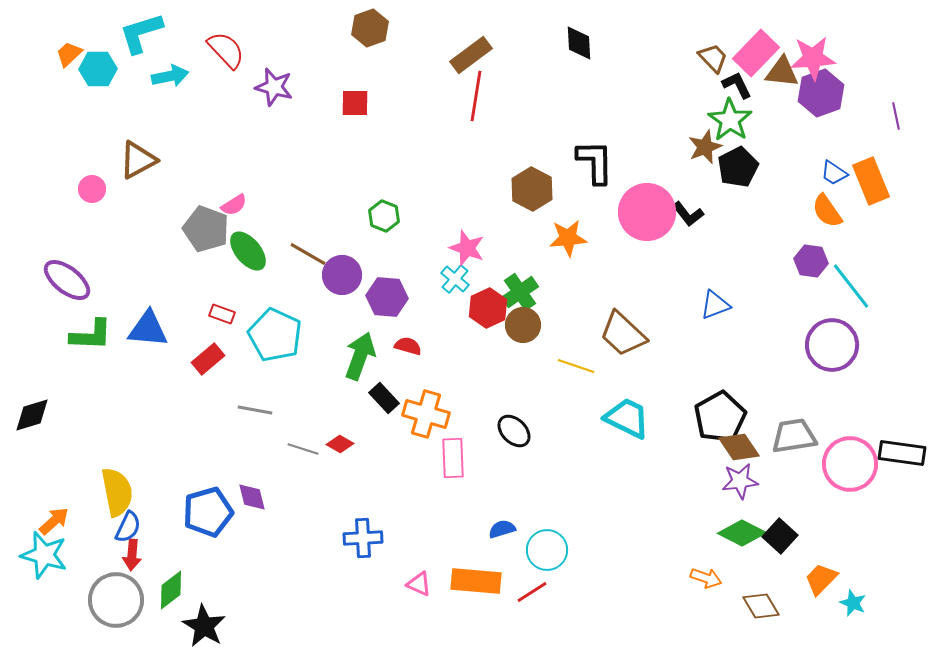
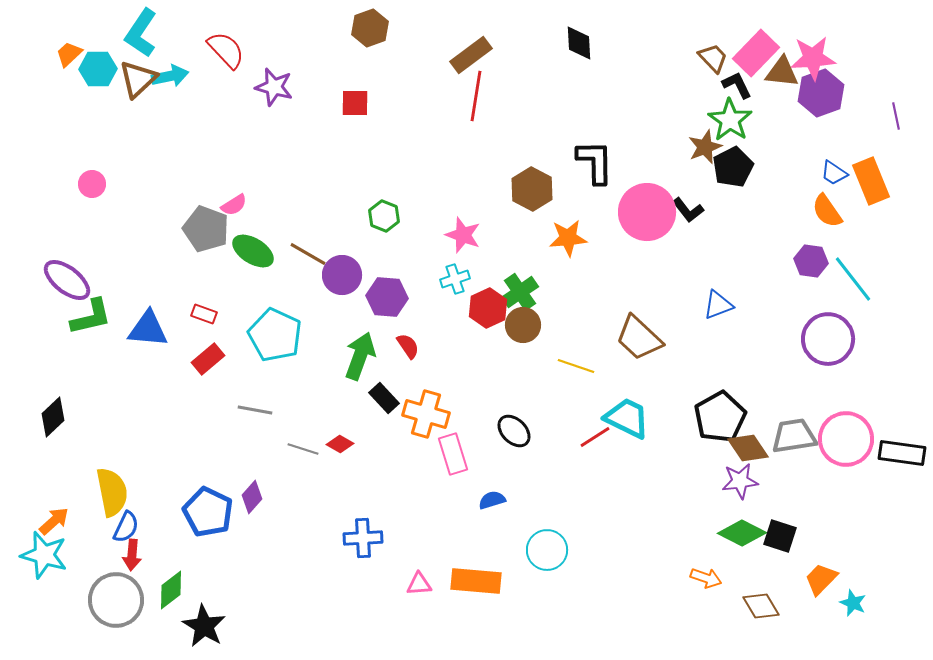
cyan L-shape at (141, 33): rotated 39 degrees counterclockwise
brown triangle at (138, 160): moved 81 px up; rotated 15 degrees counterclockwise
black pentagon at (738, 167): moved 5 px left
pink circle at (92, 189): moved 5 px up
black L-shape at (688, 214): moved 4 px up
pink star at (467, 248): moved 4 px left, 13 px up
green ellipse at (248, 251): moved 5 px right; rotated 18 degrees counterclockwise
cyan cross at (455, 279): rotated 32 degrees clockwise
cyan line at (851, 286): moved 2 px right, 7 px up
blue triangle at (715, 305): moved 3 px right
red rectangle at (222, 314): moved 18 px left
brown trapezoid at (623, 334): moved 16 px right, 4 px down
green L-shape at (91, 335): moved 18 px up; rotated 15 degrees counterclockwise
purple circle at (832, 345): moved 4 px left, 6 px up
red semicircle at (408, 346): rotated 40 degrees clockwise
black diamond at (32, 415): moved 21 px right, 2 px down; rotated 27 degrees counterclockwise
brown diamond at (739, 447): moved 9 px right, 1 px down
pink rectangle at (453, 458): moved 4 px up; rotated 15 degrees counterclockwise
pink circle at (850, 464): moved 4 px left, 25 px up
yellow semicircle at (117, 492): moved 5 px left
purple diamond at (252, 497): rotated 56 degrees clockwise
blue pentagon at (208, 512): rotated 30 degrees counterclockwise
blue semicircle at (128, 527): moved 2 px left
blue semicircle at (502, 529): moved 10 px left, 29 px up
black square at (780, 536): rotated 24 degrees counterclockwise
pink triangle at (419, 584): rotated 28 degrees counterclockwise
red line at (532, 592): moved 63 px right, 155 px up
